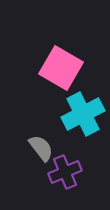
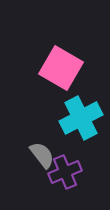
cyan cross: moved 2 px left, 4 px down
gray semicircle: moved 1 px right, 7 px down
